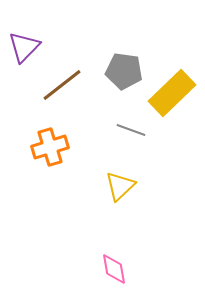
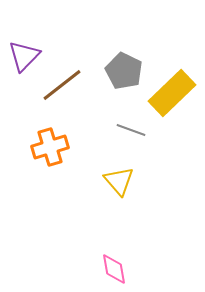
purple triangle: moved 9 px down
gray pentagon: rotated 18 degrees clockwise
yellow triangle: moved 1 px left, 5 px up; rotated 28 degrees counterclockwise
